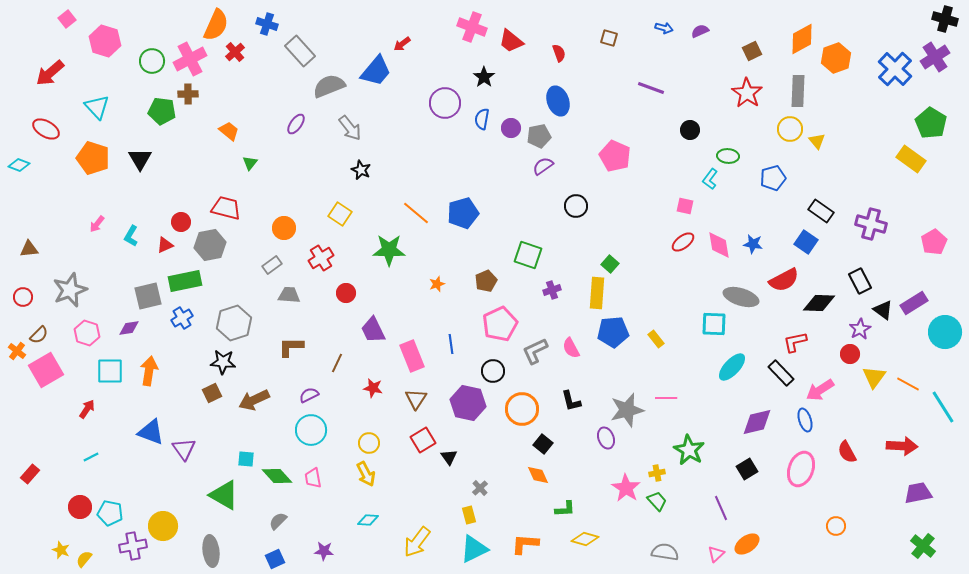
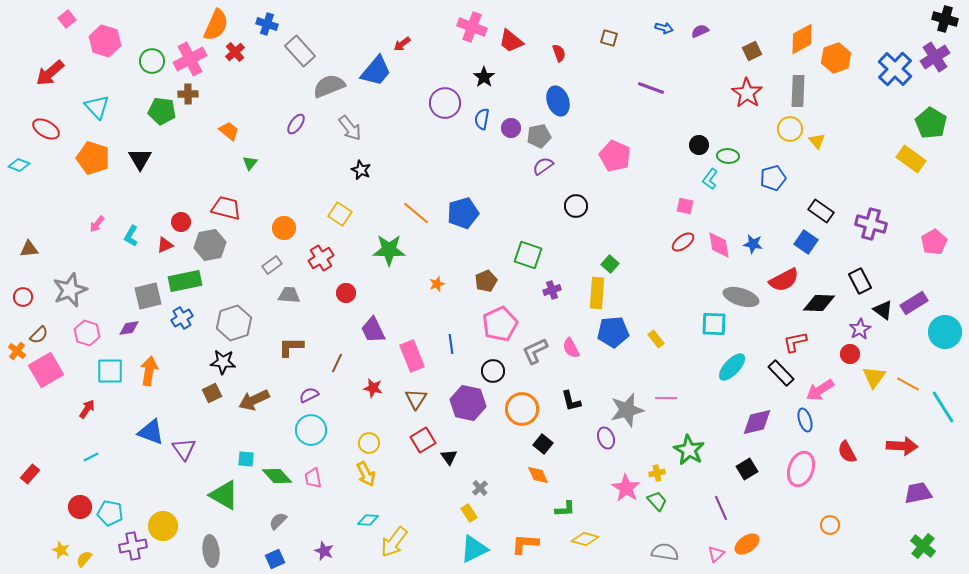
black circle at (690, 130): moved 9 px right, 15 px down
yellow rectangle at (469, 515): moved 2 px up; rotated 18 degrees counterclockwise
orange circle at (836, 526): moved 6 px left, 1 px up
yellow arrow at (417, 542): moved 23 px left
purple star at (324, 551): rotated 18 degrees clockwise
